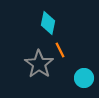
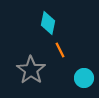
gray star: moved 8 px left, 6 px down
